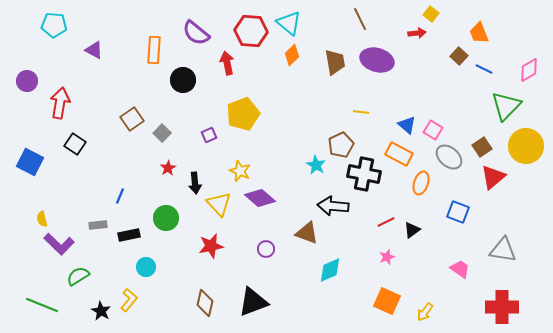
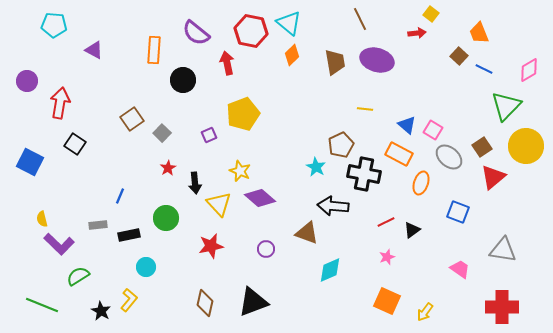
red hexagon at (251, 31): rotated 8 degrees clockwise
yellow line at (361, 112): moved 4 px right, 3 px up
cyan star at (316, 165): moved 2 px down
